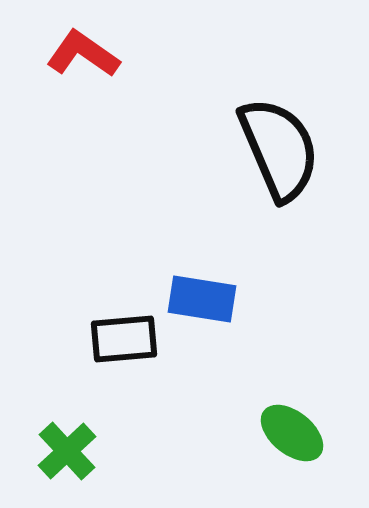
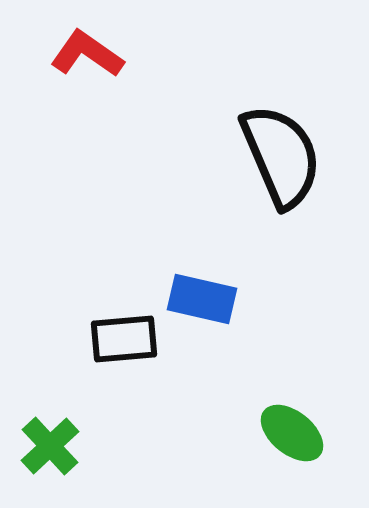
red L-shape: moved 4 px right
black semicircle: moved 2 px right, 7 px down
blue rectangle: rotated 4 degrees clockwise
green cross: moved 17 px left, 5 px up
